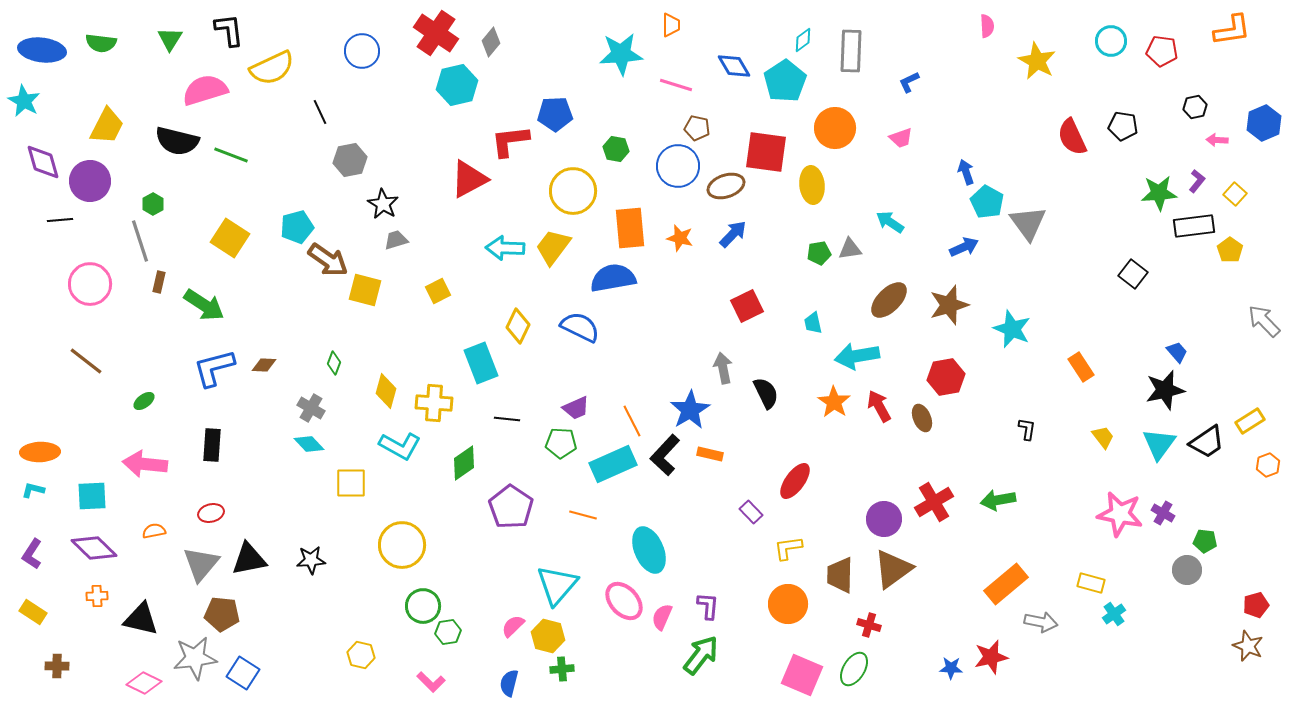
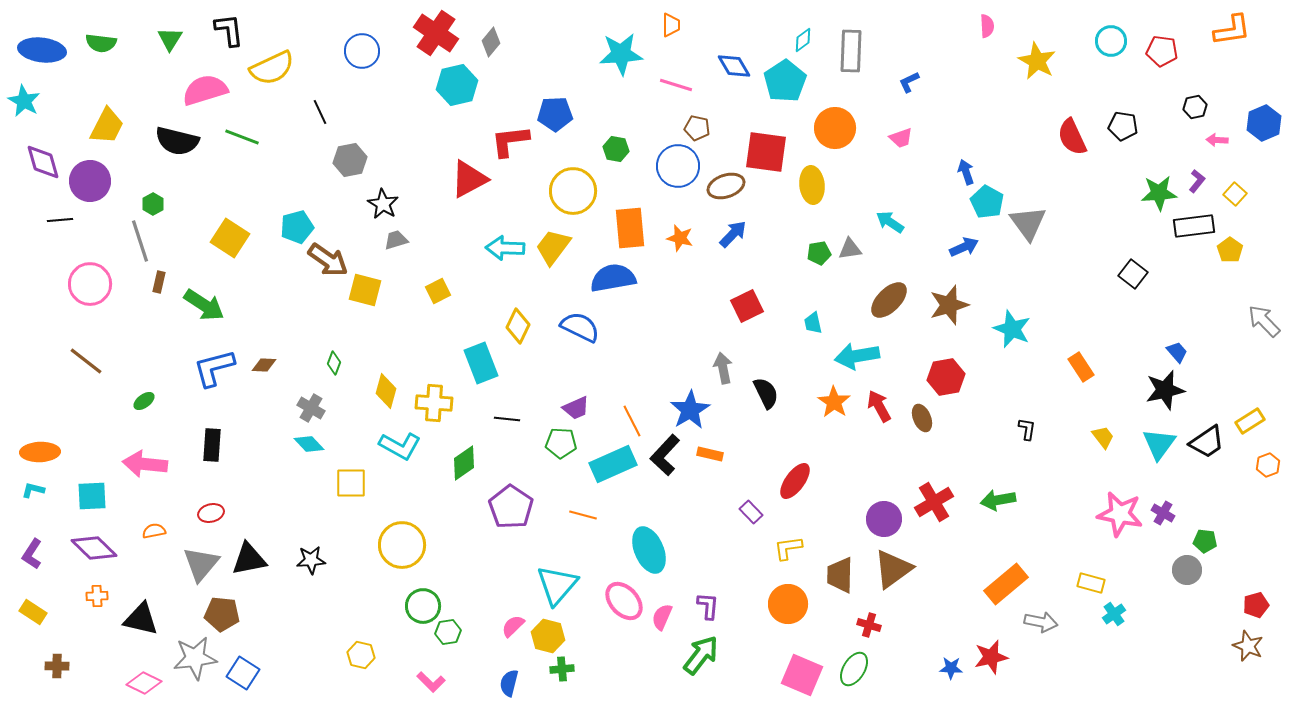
green line at (231, 155): moved 11 px right, 18 px up
